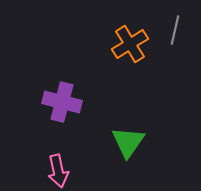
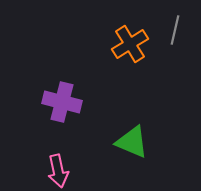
green triangle: moved 4 px right; rotated 42 degrees counterclockwise
